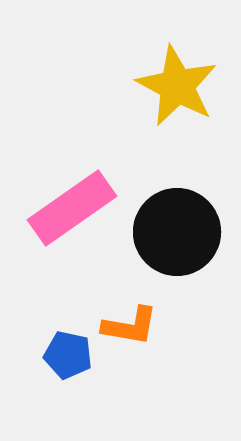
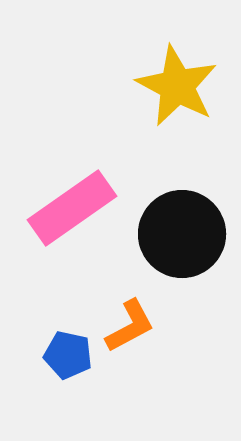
black circle: moved 5 px right, 2 px down
orange L-shape: rotated 38 degrees counterclockwise
